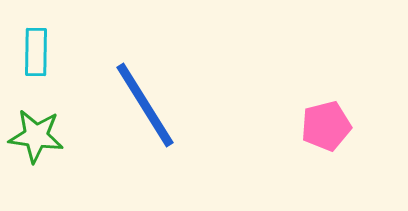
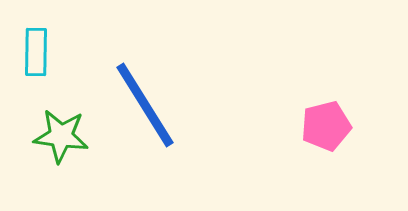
green star: moved 25 px right
